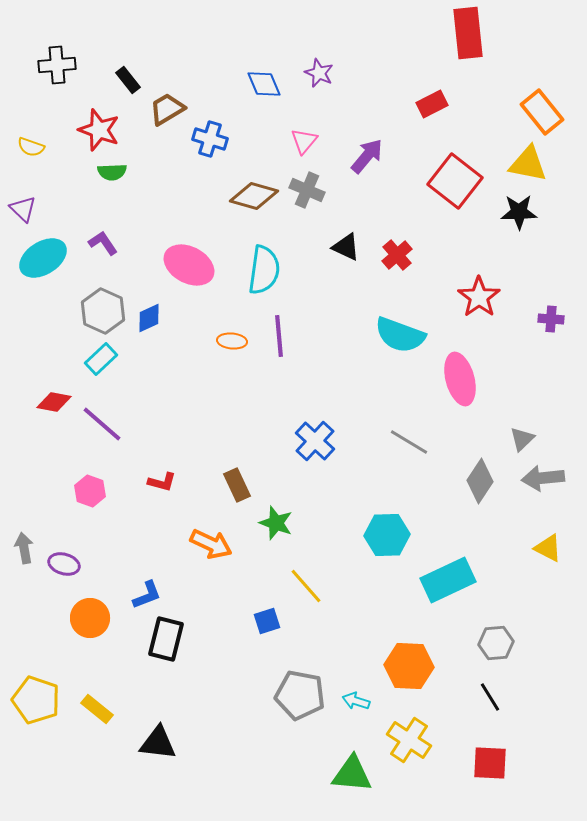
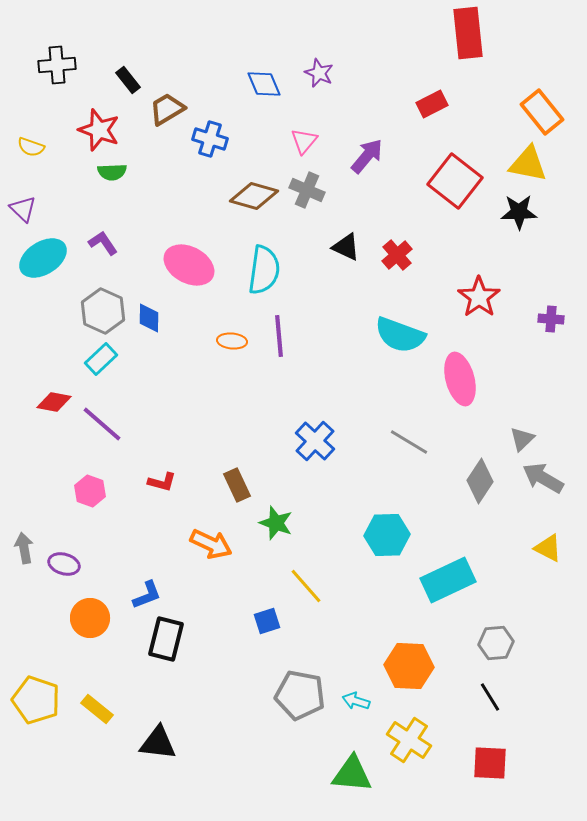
blue diamond at (149, 318): rotated 64 degrees counterclockwise
gray arrow at (543, 478): rotated 36 degrees clockwise
